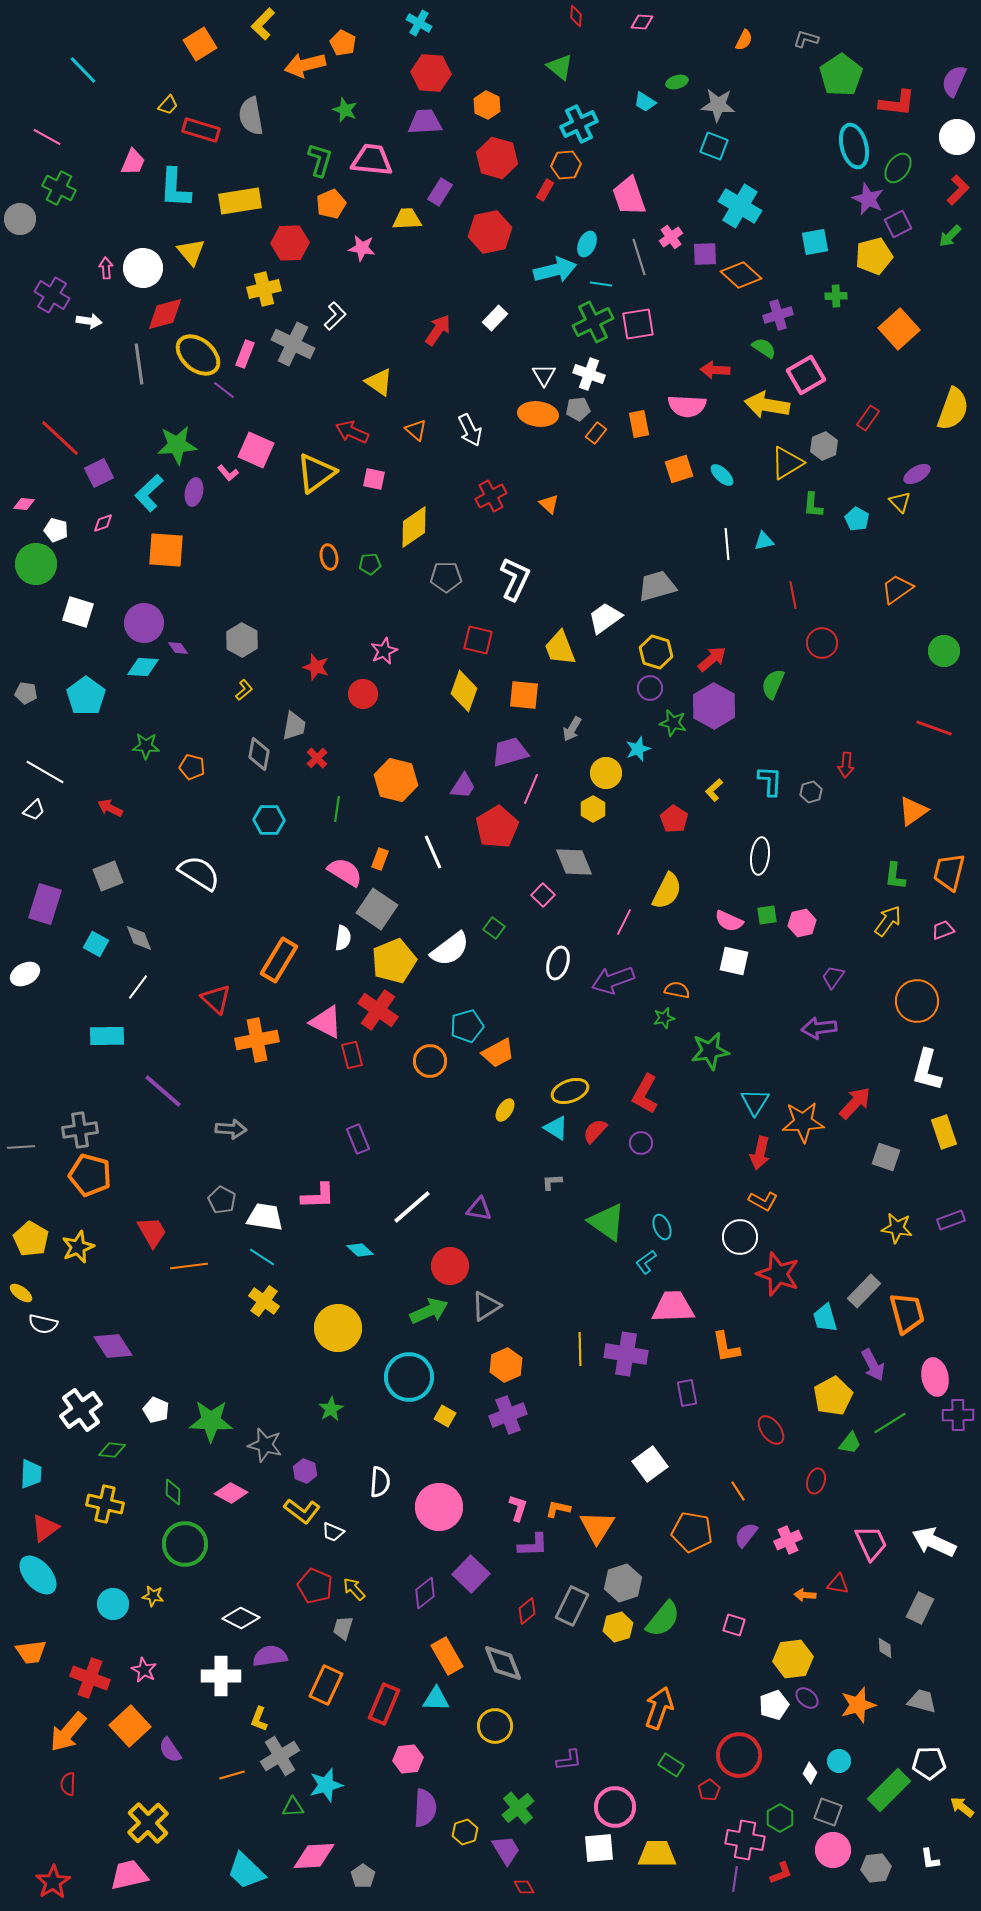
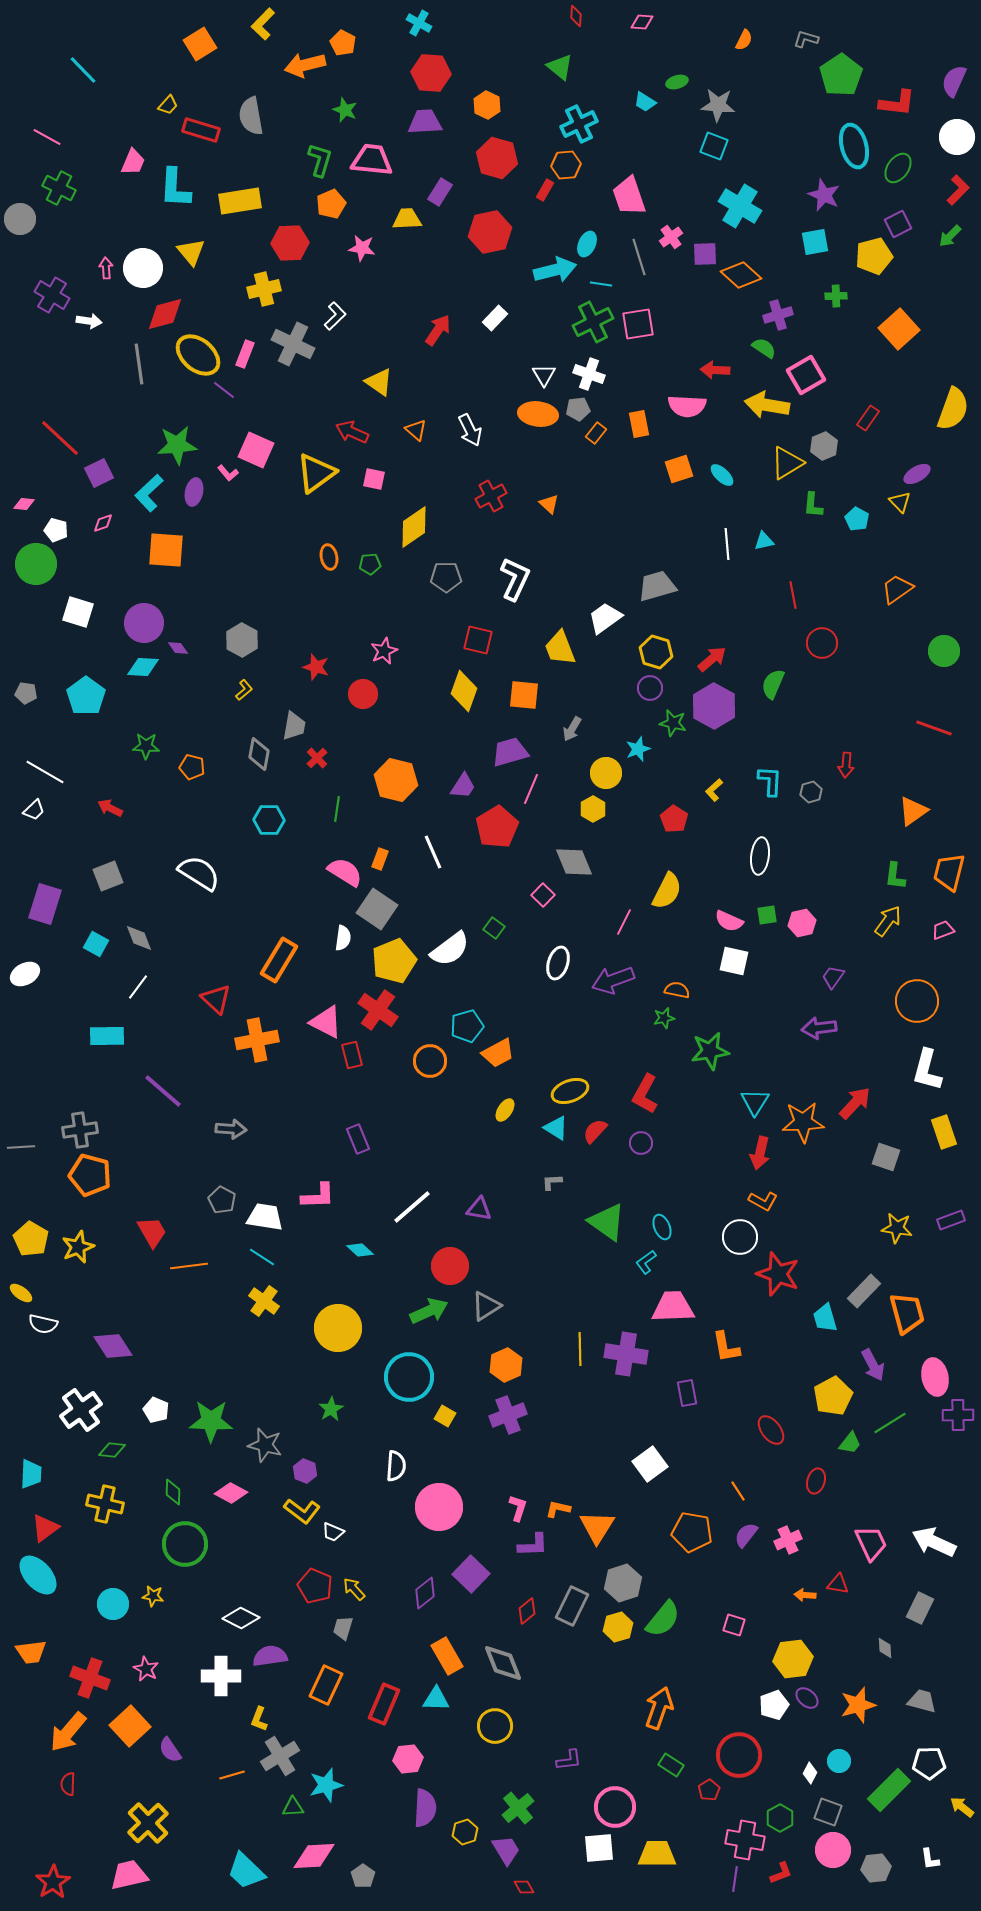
purple star at (868, 199): moved 44 px left, 4 px up
white semicircle at (380, 1482): moved 16 px right, 16 px up
pink star at (144, 1670): moved 2 px right, 1 px up
